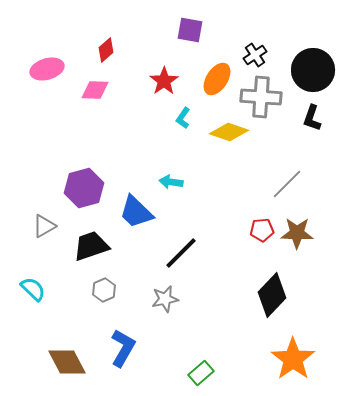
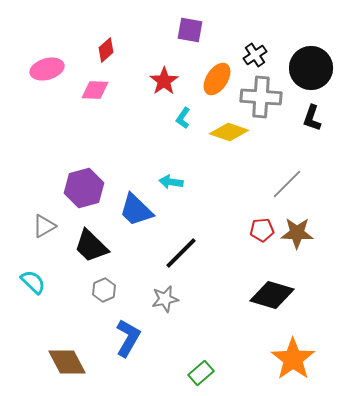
black circle: moved 2 px left, 2 px up
blue trapezoid: moved 2 px up
black trapezoid: rotated 117 degrees counterclockwise
cyan semicircle: moved 7 px up
black diamond: rotated 63 degrees clockwise
blue L-shape: moved 5 px right, 10 px up
